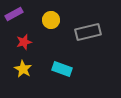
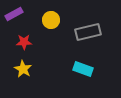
red star: rotated 14 degrees clockwise
cyan rectangle: moved 21 px right
